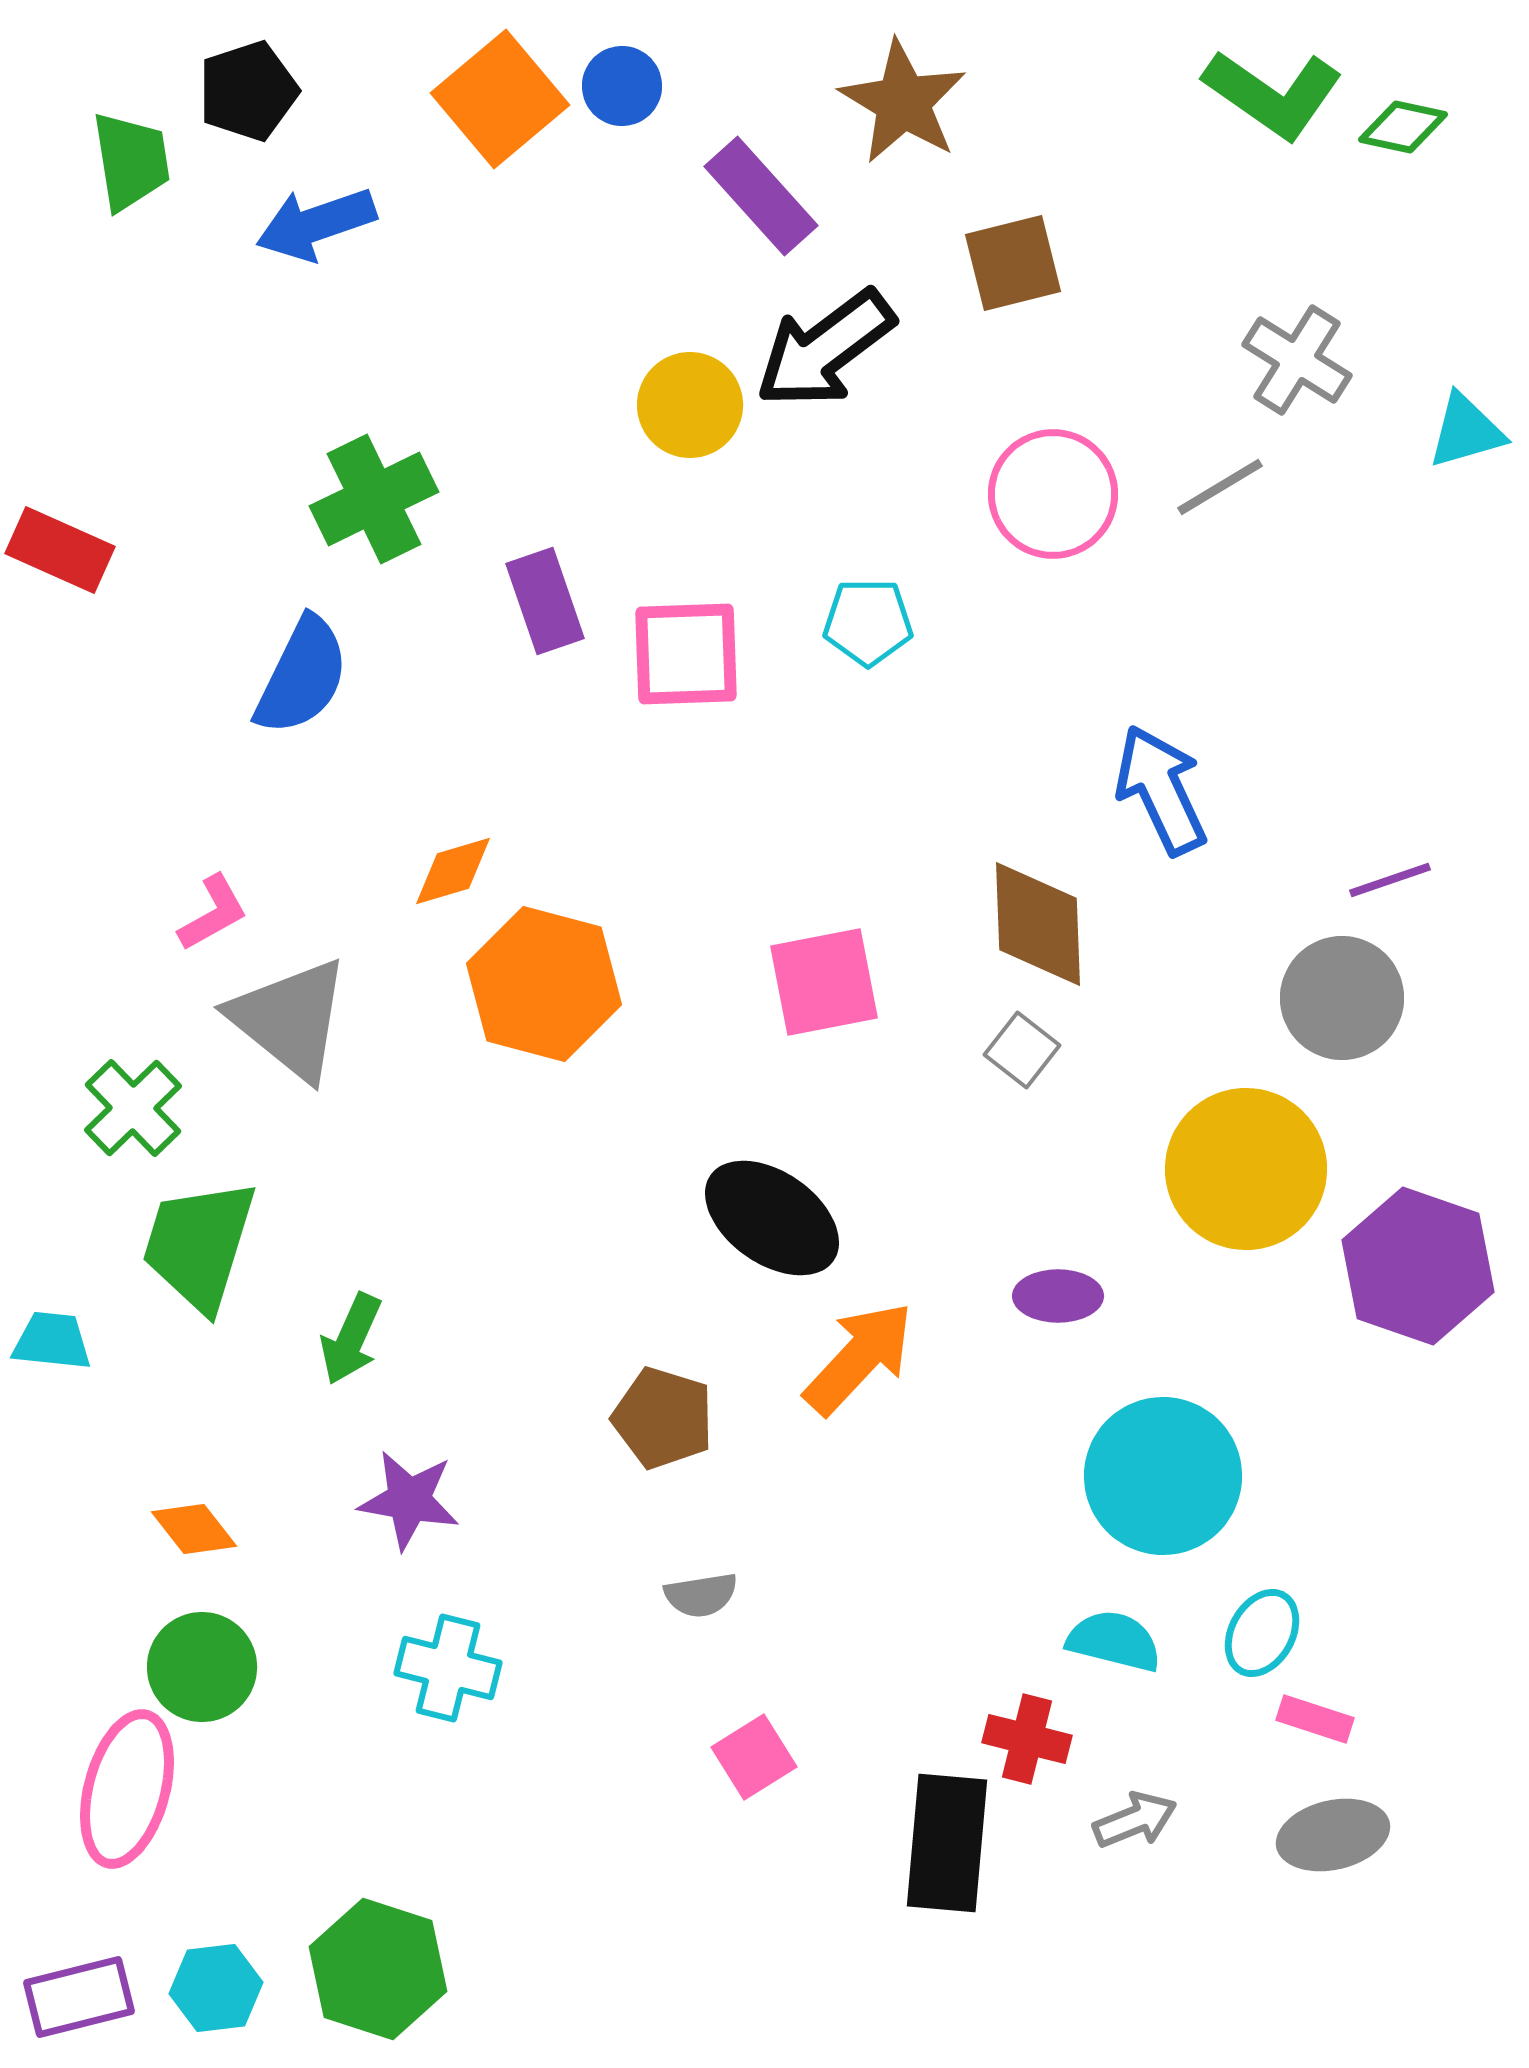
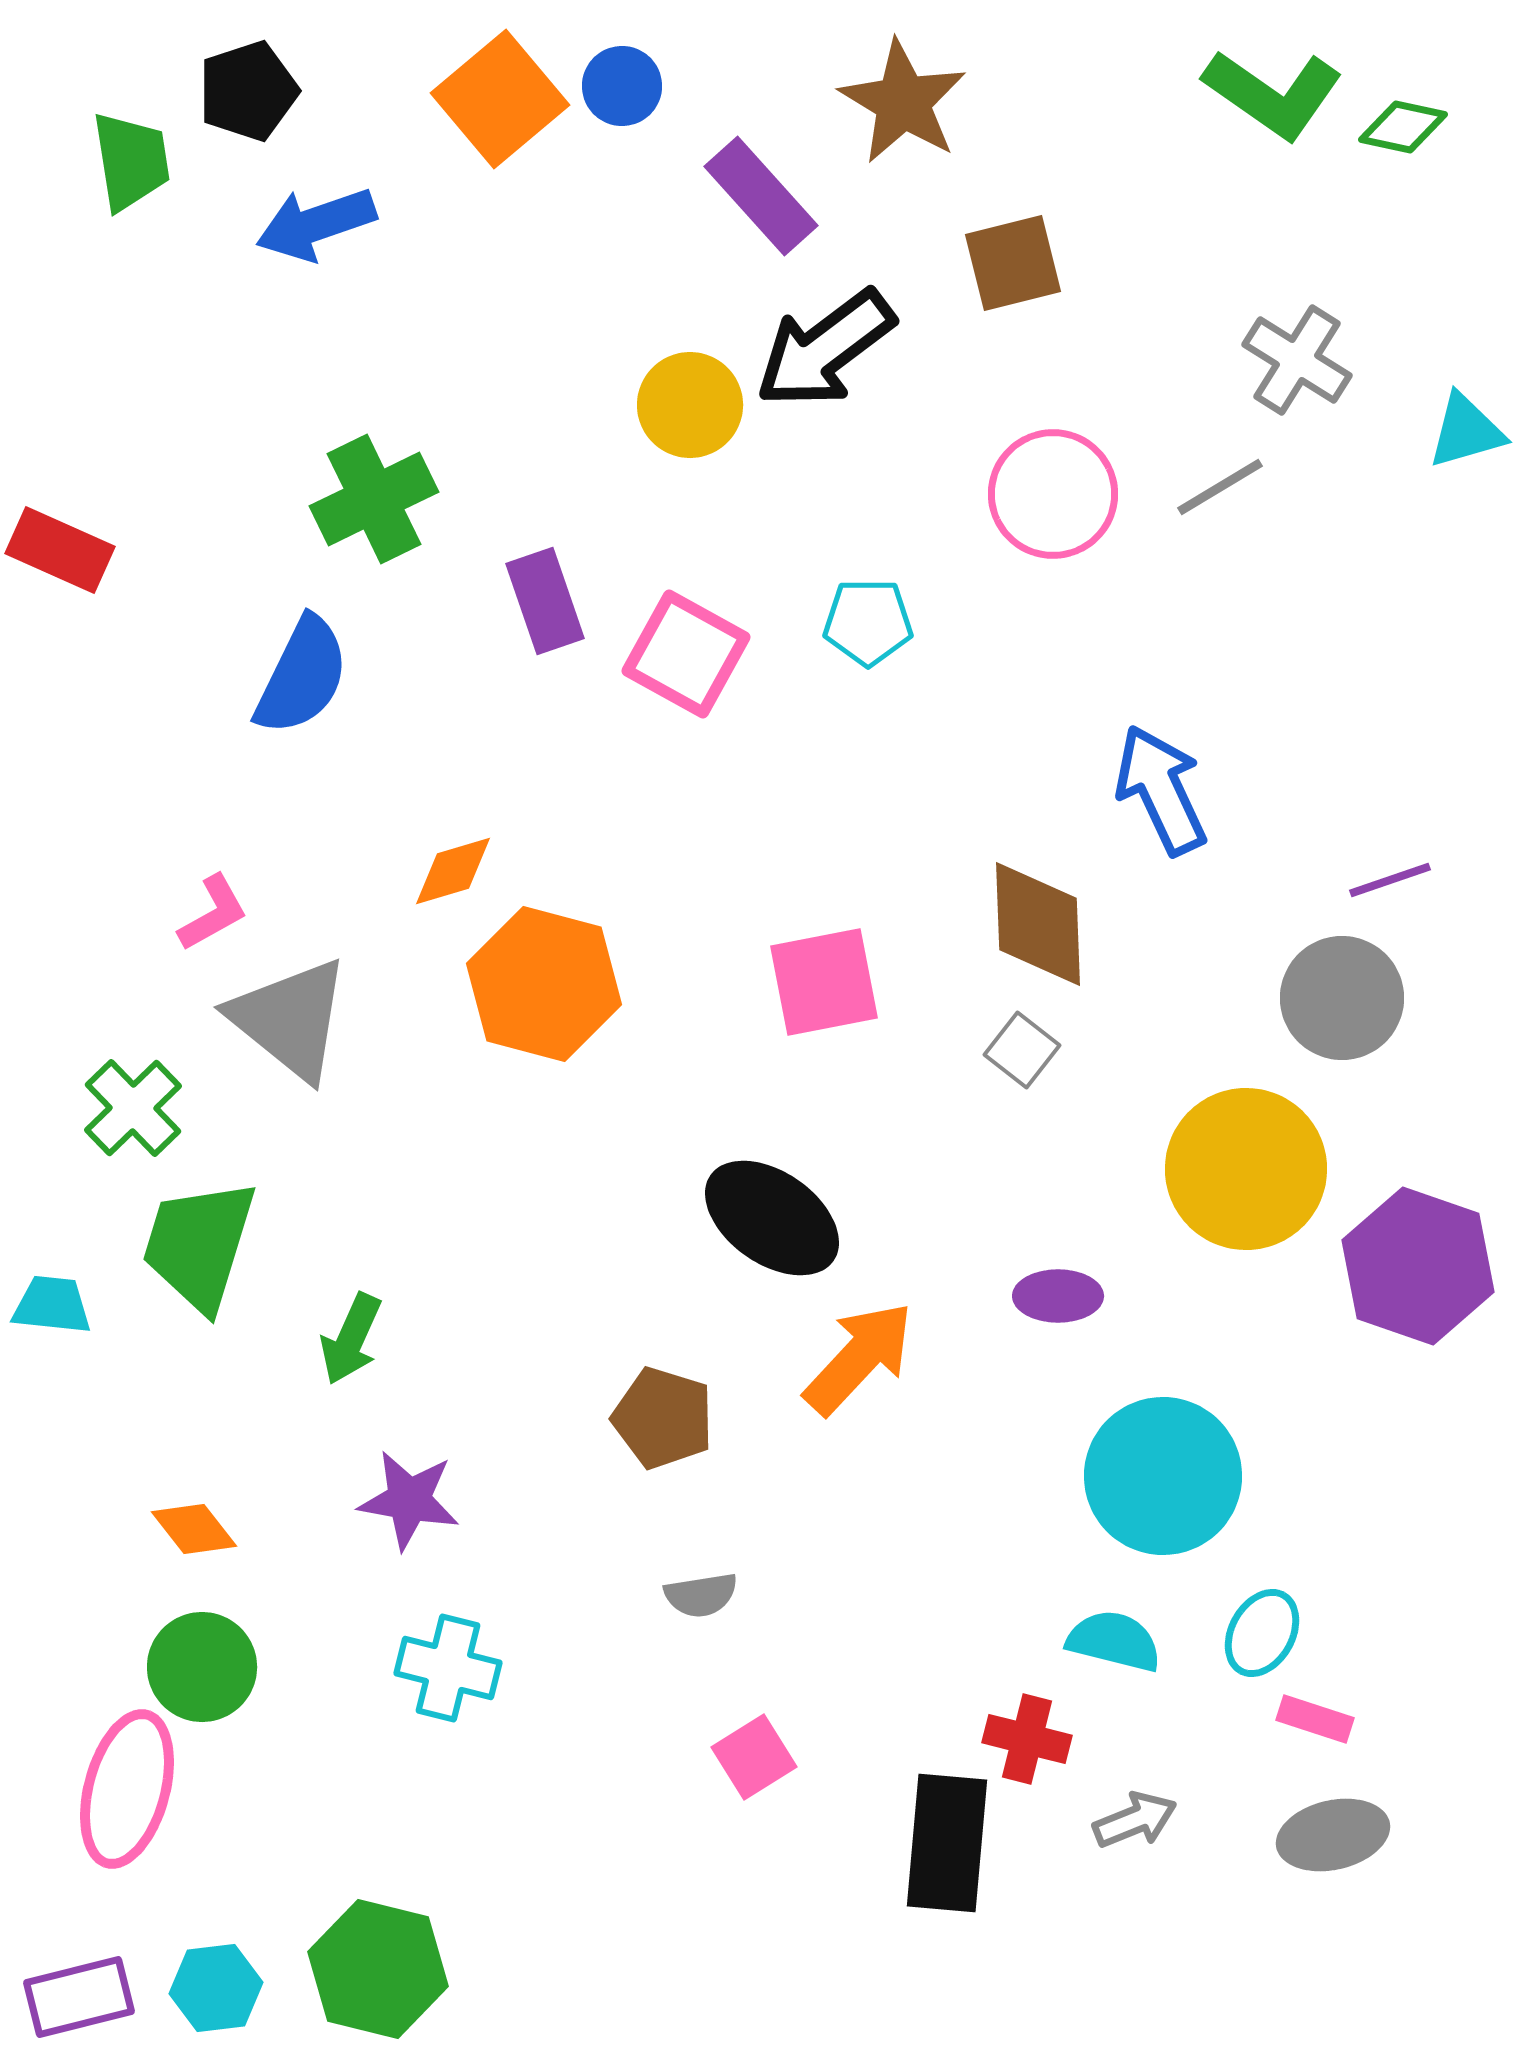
pink square at (686, 654): rotated 31 degrees clockwise
cyan trapezoid at (52, 1341): moved 36 px up
green hexagon at (378, 1969): rotated 4 degrees counterclockwise
